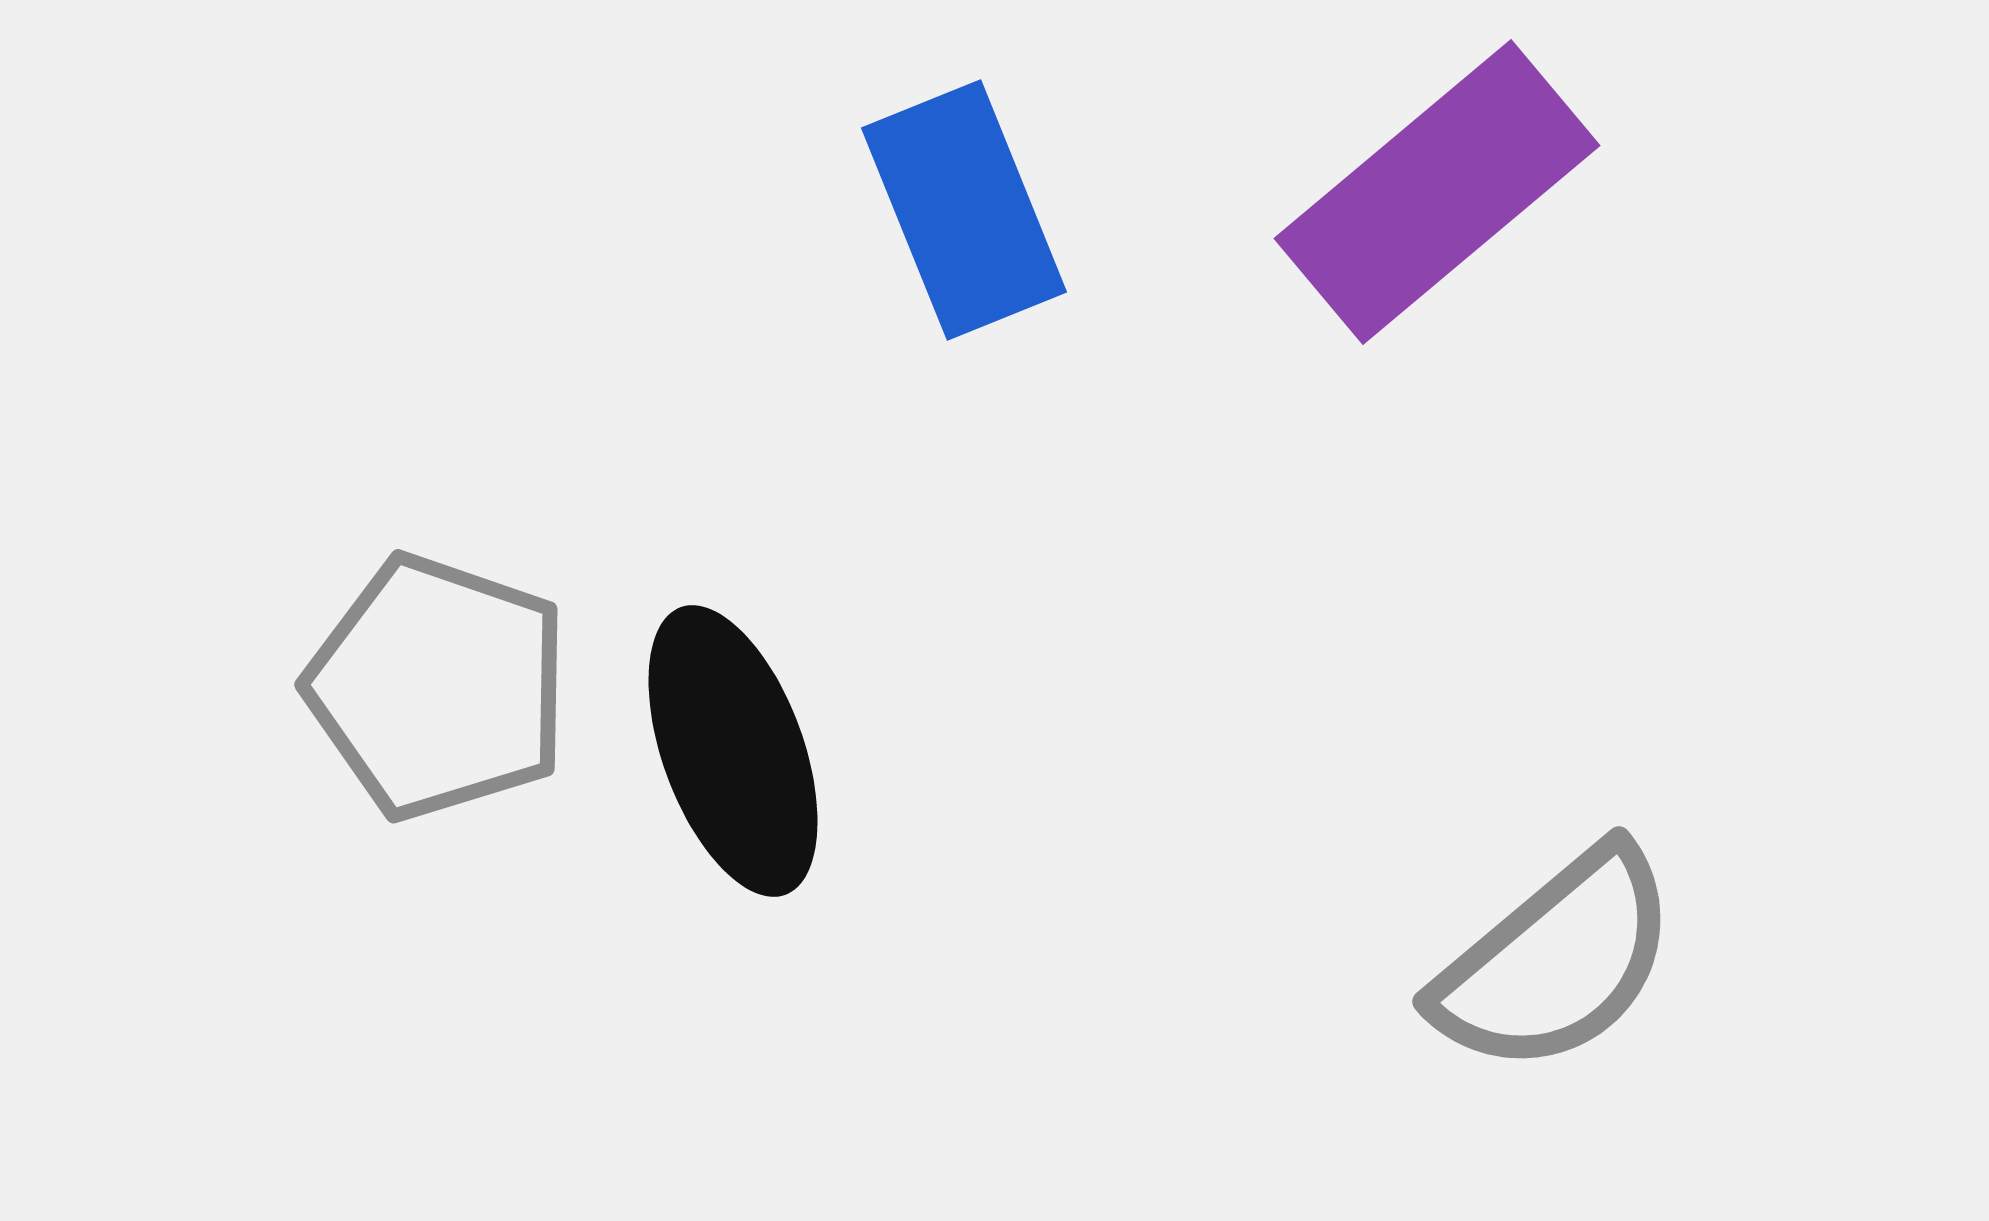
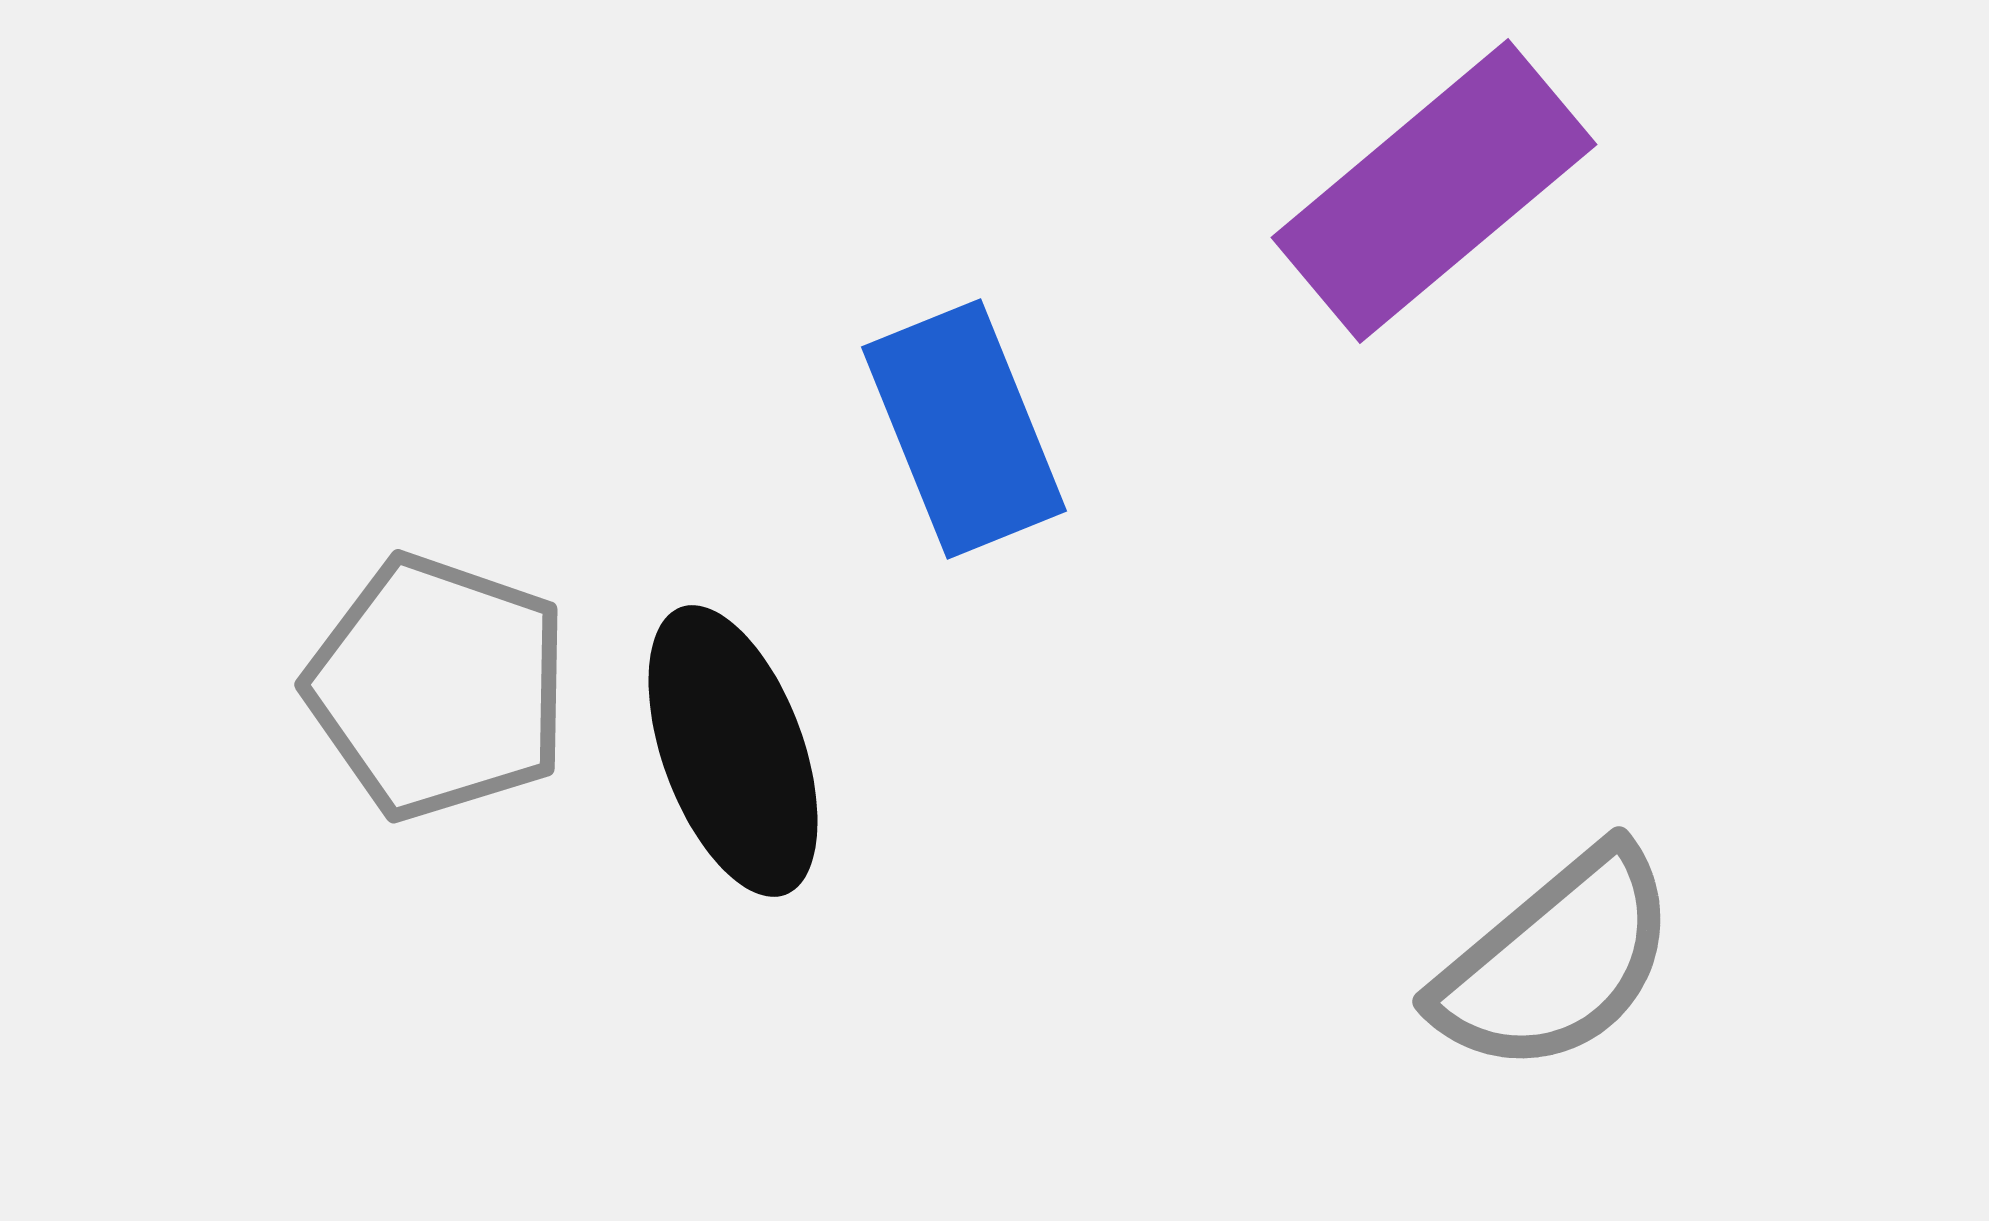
purple rectangle: moved 3 px left, 1 px up
blue rectangle: moved 219 px down
